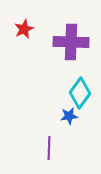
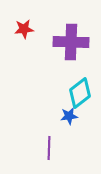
red star: rotated 18 degrees clockwise
cyan diamond: rotated 16 degrees clockwise
